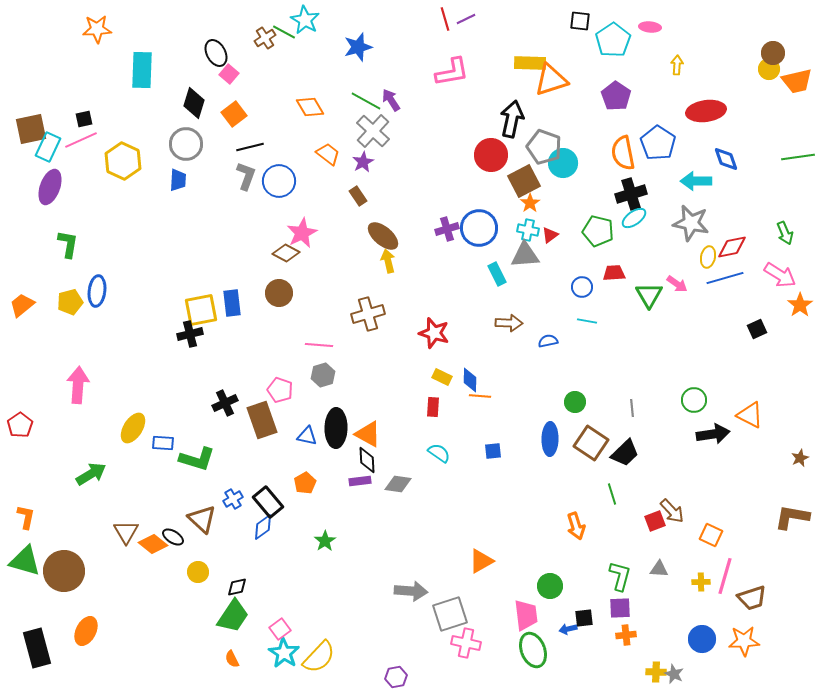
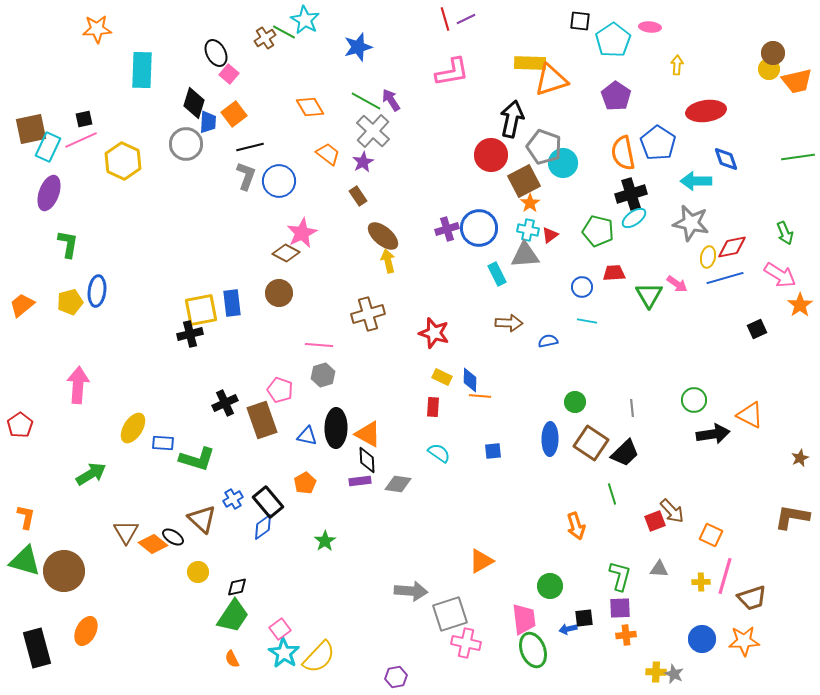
blue trapezoid at (178, 180): moved 30 px right, 58 px up
purple ellipse at (50, 187): moved 1 px left, 6 px down
pink trapezoid at (526, 615): moved 2 px left, 4 px down
